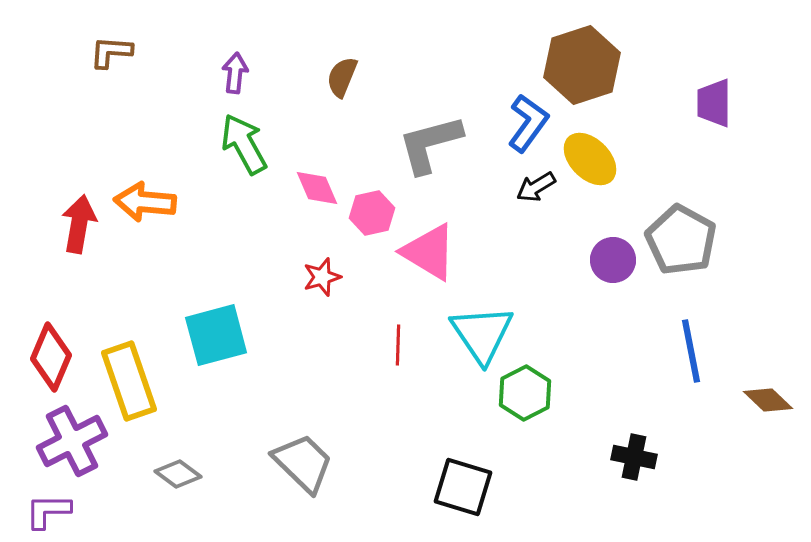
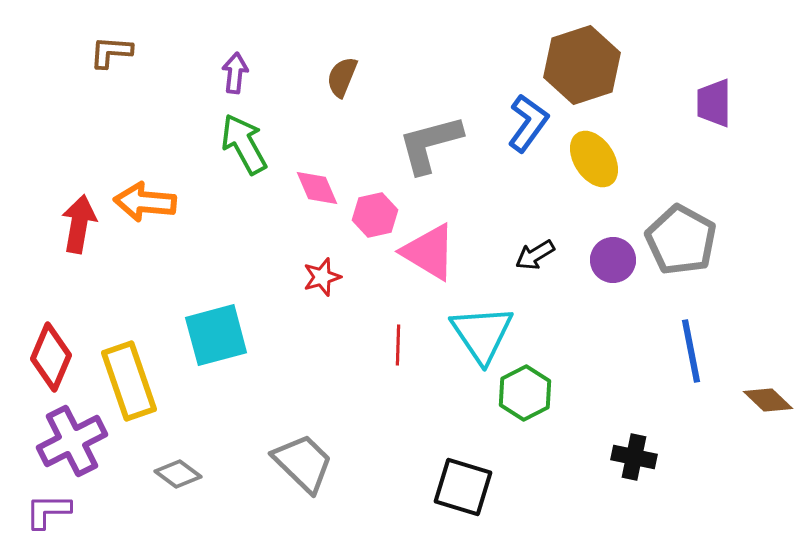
yellow ellipse: moved 4 px right; rotated 12 degrees clockwise
black arrow: moved 1 px left, 68 px down
pink hexagon: moved 3 px right, 2 px down
